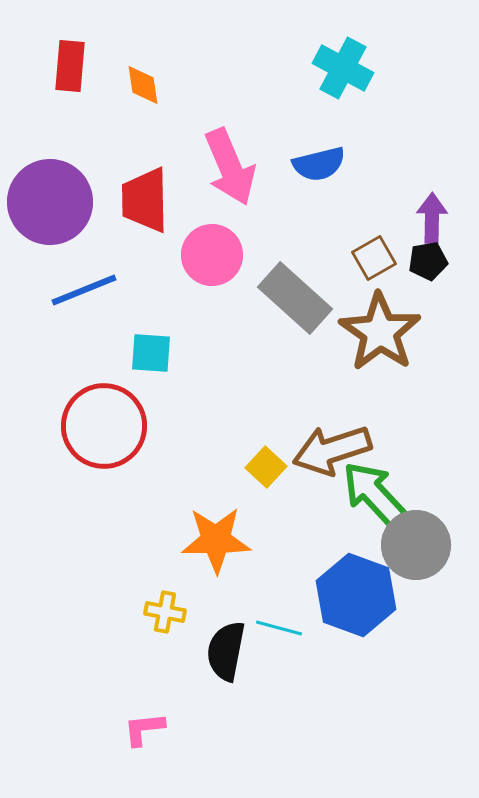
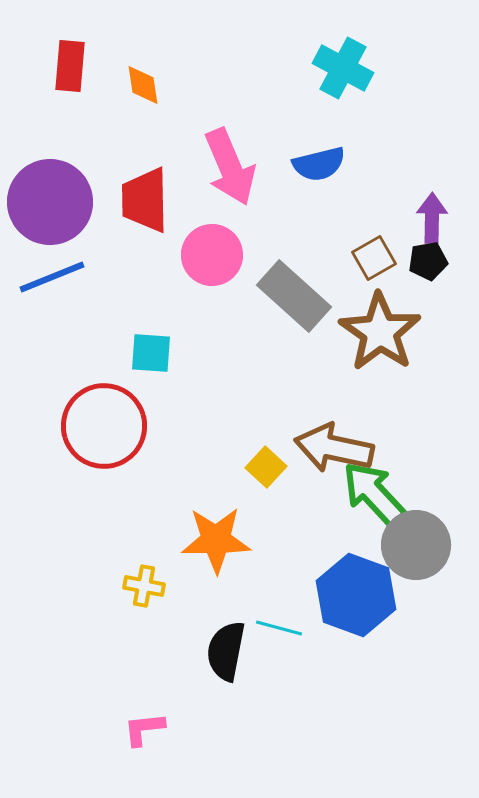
blue line: moved 32 px left, 13 px up
gray rectangle: moved 1 px left, 2 px up
brown arrow: moved 2 px right, 2 px up; rotated 30 degrees clockwise
yellow cross: moved 21 px left, 26 px up
